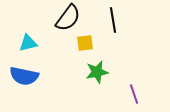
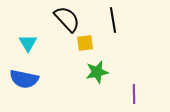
black semicircle: moved 1 px left, 1 px down; rotated 80 degrees counterclockwise
cyan triangle: rotated 48 degrees counterclockwise
blue semicircle: moved 3 px down
purple line: rotated 18 degrees clockwise
